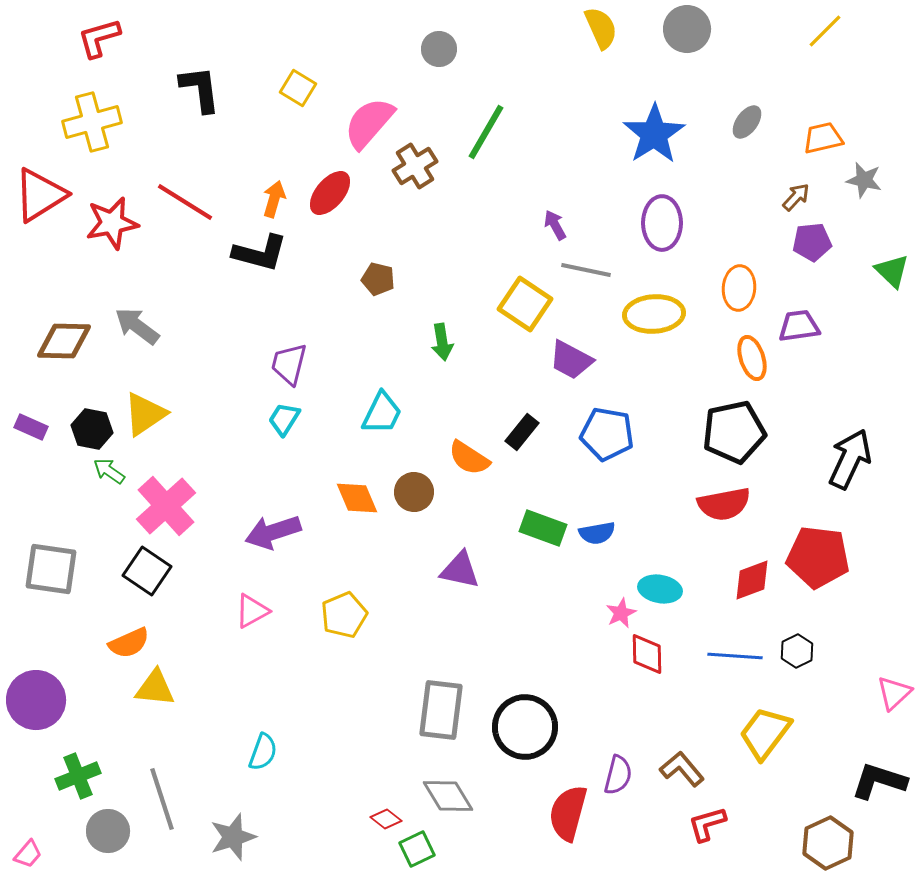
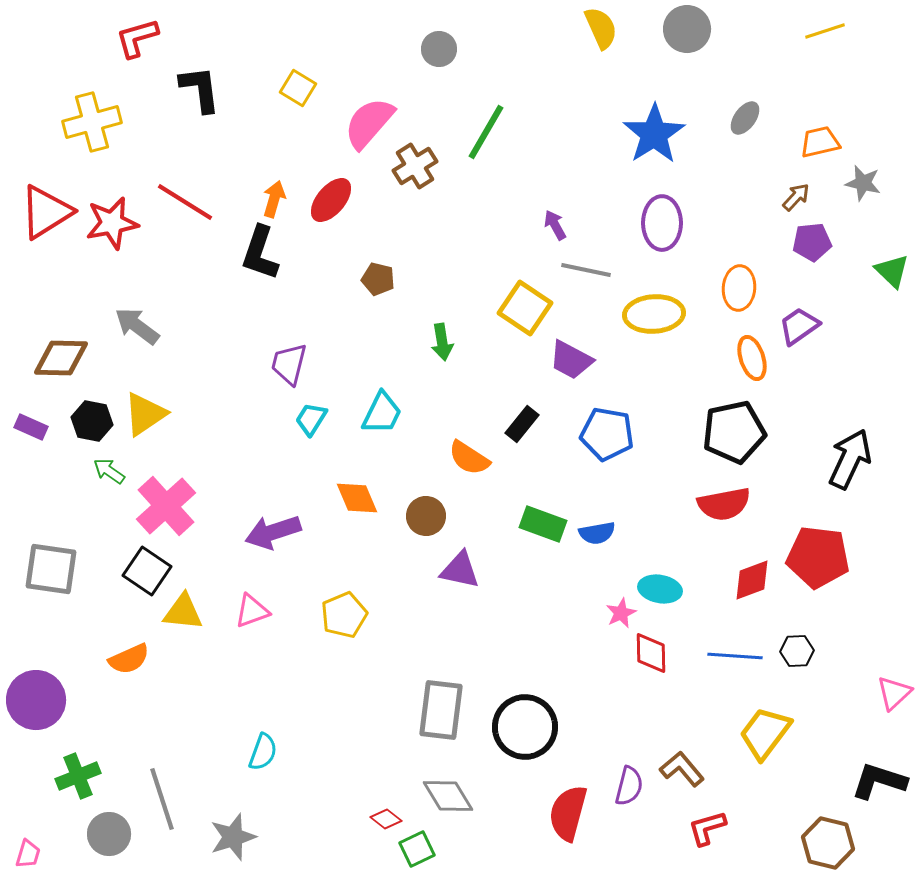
yellow line at (825, 31): rotated 27 degrees clockwise
red L-shape at (99, 38): moved 38 px right
gray ellipse at (747, 122): moved 2 px left, 4 px up
orange trapezoid at (823, 138): moved 3 px left, 4 px down
gray star at (864, 180): moved 1 px left, 3 px down
red ellipse at (330, 193): moved 1 px right, 7 px down
red triangle at (40, 195): moved 6 px right, 17 px down
black L-shape at (260, 253): rotated 94 degrees clockwise
yellow square at (525, 304): moved 4 px down
purple trapezoid at (799, 326): rotated 27 degrees counterclockwise
brown diamond at (64, 341): moved 3 px left, 17 px down
cyan trapezoid at (284, 419): moved 27 px right
black hexagon at (92, 429): moved 8 px up
black rectangle at (522, 432): moved 8 px up
brown circle at (414, 492): moved 12 px right, 24 px down
green rectangle at (543, 528): moved 4 px up
pink triangle at (252, 611): rotated 9 degrees clockwise
orange semicircle at (129, 643): moved 16 px down
black hexagon at (797, 651): rotated 24 degrees clockwise
red diamond at (647, 654): moved 4 px right, 1 px up
yellow triangle at (155, 688): moved 28 px right, 76 px up
purple semicircle at (618, 775): moved 11 px right, 11 px down
red L-shape at (707, 824): moved 4 px down
gray circle at (108, 831): moved 1 px right, 3 px down
brown hexagon at (828, 843): rotated 21 degrees counterclockwise
pink trapezoid at (28, 854): rotated 24 degrees counterclockwise
